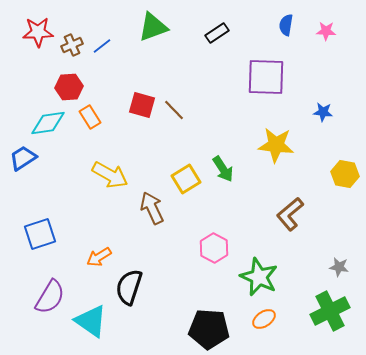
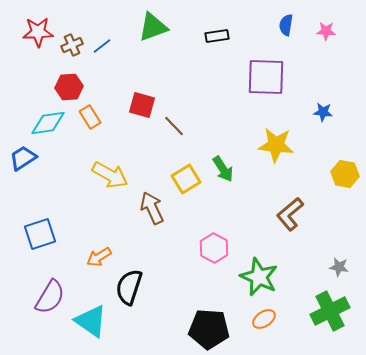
black rectangle: moved 3 px down; rotated 25 degrees clockwise
brown line: moved 16 px down
